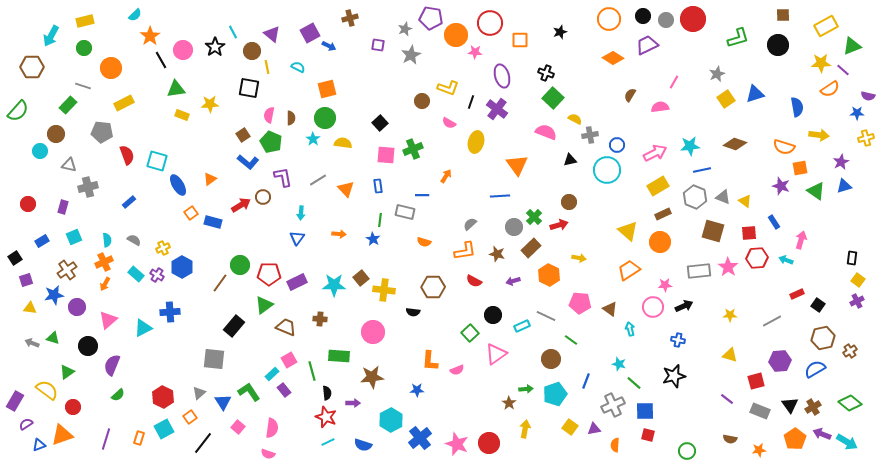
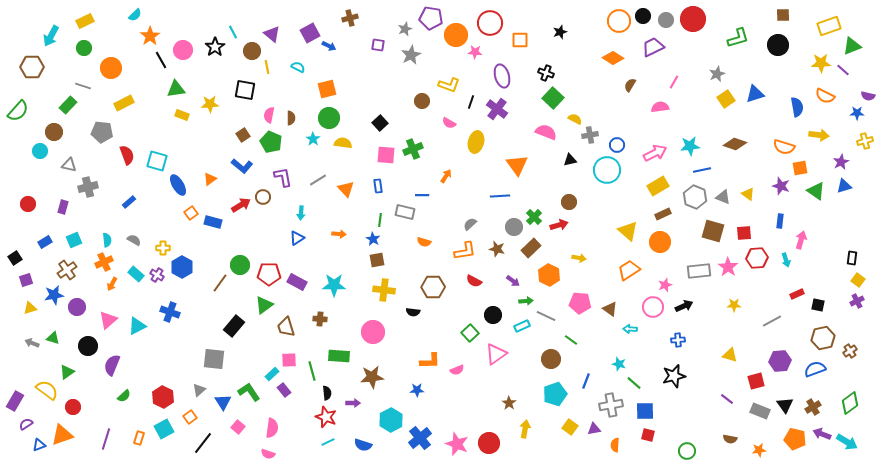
orange circle at (609, 19): moved 10 px right, 2 px down
yellow rectangle at (85, 21): rotated 12 degrees counterclockwise
yellow rectangle at (826, 26): moved 3 px right; rotated 10 degrees clockwise
purple trapezoid at (647, 45): moved 6 px right, 2 px down
black square at (249, 88): moved 4 px left, 2 px down
yellow L-shape at (448, 88): moved 1 px right, 3 px up
orange semicircle at (830, 89): moved 5 px left, 7 px down; rotated 60 degrees clockwise
brown semicircle at (630, 95): moved 10 px up
green circle at (325, 118): moved 4 px right
brown circle at (56, 134): moved 2 px left, 2 px up
yellow cross at (866, 138): moved 1 px left, 3 px down
blue L-shape at (248, 162): moved 6 px left, 4 px down
yellow triangle at (745, 201): moved 3 px right, 7 px up
blue rectangle at (774, 222): moved 6 px right, 1 px up; rotated 40 degrees clockwise
red square at (749, 233): moved 5 px left
cyan square at (74, 237): moved 3 px down
blue triangle at (297, 238): rotated 21 degrees clockwise
blue rectangle at (42, 241): moved 3 px right, 1 px down
yellow cross at (163, 248): rotated 24 degrees clockwise
brown star at (497, 254): moved 5 px up
cyan arrow at (786, 260): rotated 128 degrees counterclockwise
brown square at (361, 278): moved 16 px right, 18 px up; rotated 28 degrees clockwise
purple arrow at (513, 281): rotated 128 degrees counterclockwise
purple rectangle at (297, 282): rotated 54 degrees clockwise
orange arrow at (105, 284): moved 7 px right
pink star at (665, 285): rotated 16 degrees counterclockwise
black square at (818, 305): rotated 24 degrees counterclockwise
yellow triangle at (30, 308): rotated 24 degrees counterclockwise
blue cross at (170, 312): rotated 24 degrees clockwise
yellow star at (730, 315): moved 4 px right, 10 px up
brown trapezoid at (286, 327): rotated 130 degrees counterclockwise
cyan triangle at (143, 328): moved 6 px left, 2 px up
cyan arrow at (630, 329): rotated 72 degrees counterclockwise
blue cross at (678, 340): rotated 16 degrees counterclockwise
pink square at (289, 360): rotated 28 degrees clockwise
orange L-shape at (430, 361): rotated 95 degrees counterclockwise
blue semicircle at (815, 369): rotated 10 degrees clockwise
green arrow at (526, 389): moved 88 px up
gray triangle at (199, 393): moved 3 px up
green semicircle at (118, 395): moved 6 px right, 1 px down
green diamond at (850, 403): rotated 75 degrees counterclockwise
gray cross at (613, 405): moved 2 px left; rotated 15 degrees clockwise
black triangle at (790, 405): moved 5 px left
orange pentagon at (795, 439): rotated 25 degrees counterclockwise
